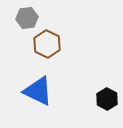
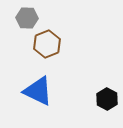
gray hexagon: rotated 10 degrees clockwise
brown hexagon: rotated 12 degrees clockwise
